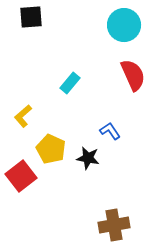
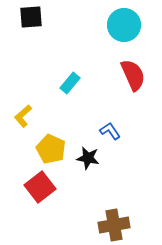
red square: moved 19 px right, 11 px down
